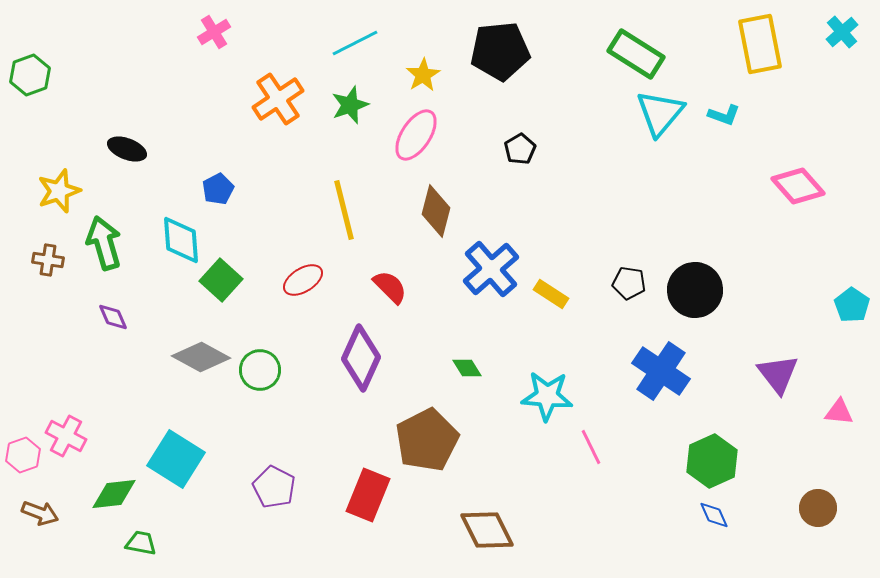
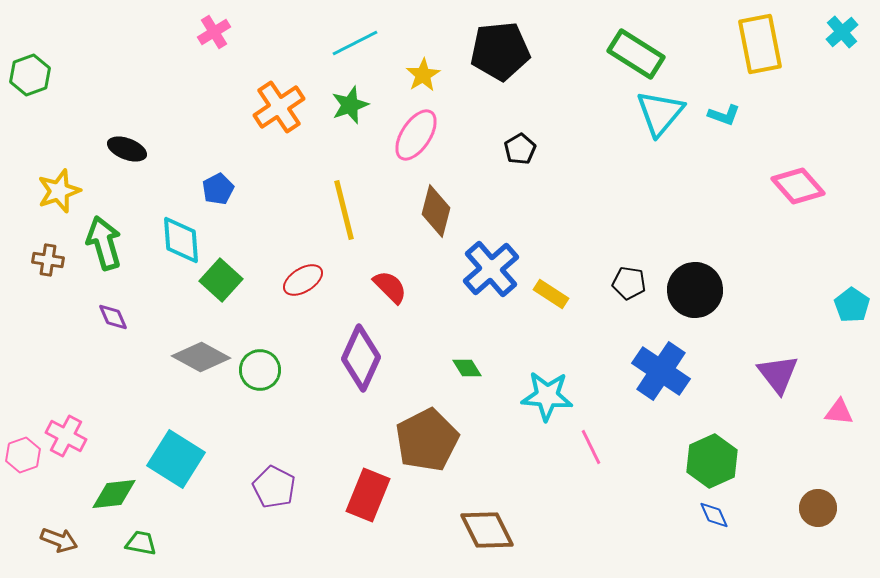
orange cross at (278, 99): moved 1 px right, 8 px down
brown arrow at (40, 513): moved 19 px right, 27 px down
